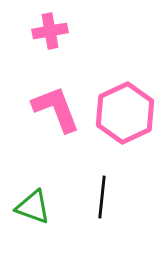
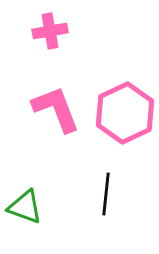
black line: moved 4 px right, 3 px up
green triangle: moved 8 px left
